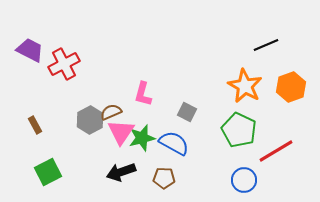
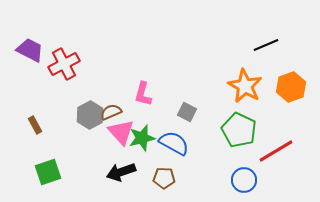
gray hexagon: moved 5 px up
pink triangle: rotated 16 degrees counterclockwise
green square: rotated 8 degrees clockwise
